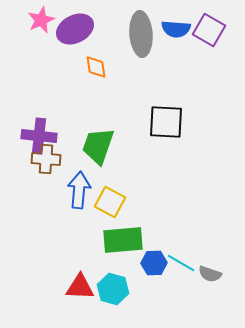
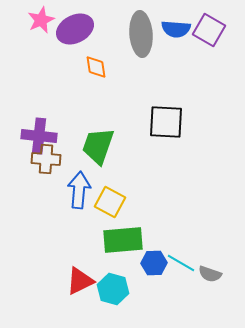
red triangle: moved 6 px up; rotated 28 degrees counterclockwise
